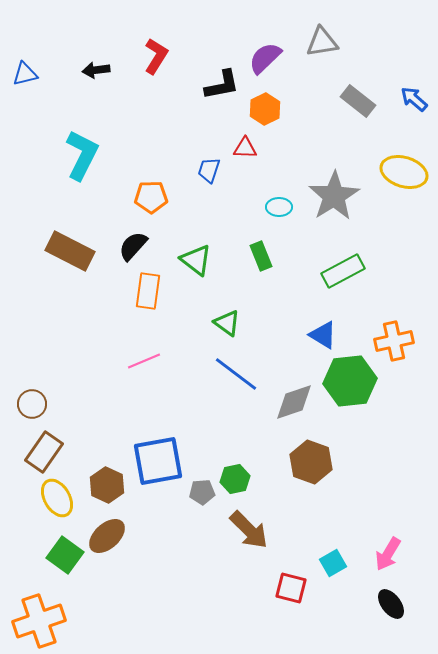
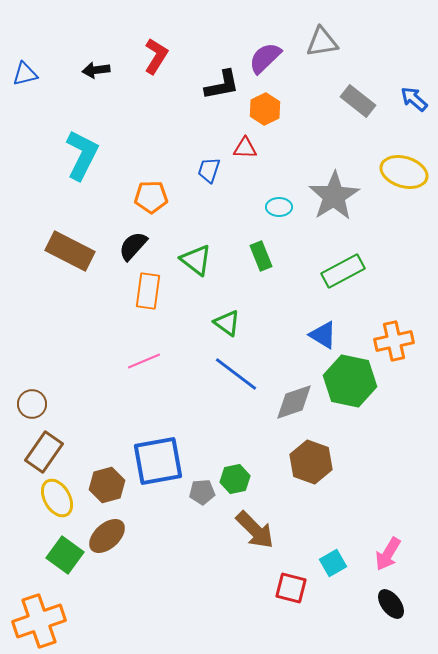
green hexagon at (350, 381): rotated 18 degrees clockwise
brown hexagon at (107, 485): rotated 20 degrees clockwise
brown arrow at (249, 530): moved 6 px right
